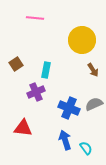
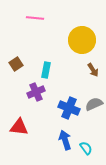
red triangle: moved 4 px left, 1 px up
